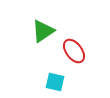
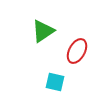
red ellipse: moved 3 px right; rotated 65 degrees clockwise
